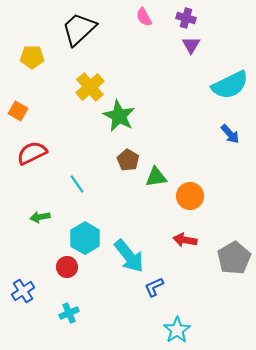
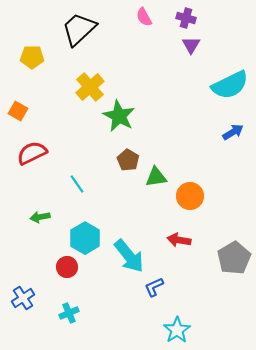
blue arrow: moved 3 px right, 2 px up; rotated 80 degrees counterclockwise
red arrow: moved 6 px left
blue cross: moved 7 px down
